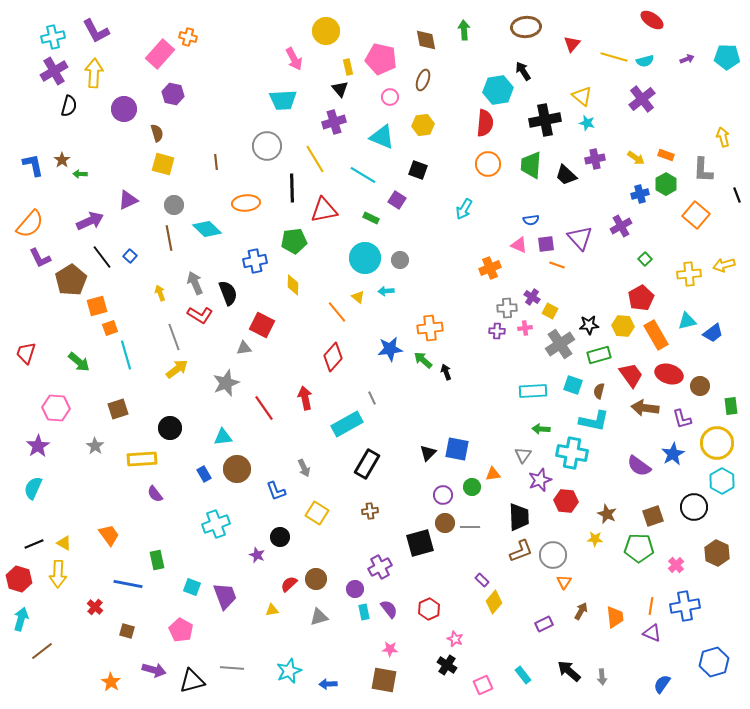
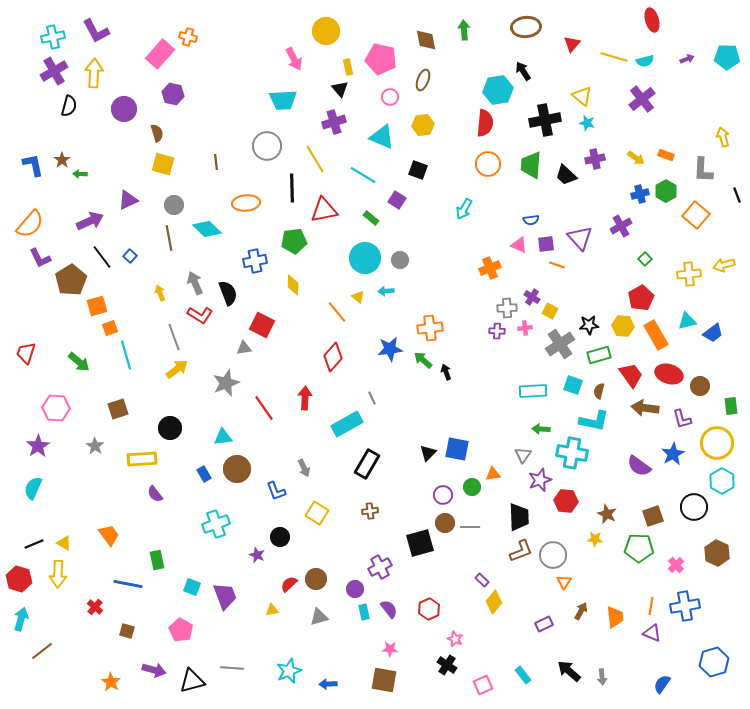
red ellipse at (652, 20): rotated 40 degrees clockwise
green hexagon at (666, 184): moved 7 px down
green rectangle at (371, 218): rotated 14 degrees clockwise
red arrow at (305, 398): rotated 15 degrees clockwise
